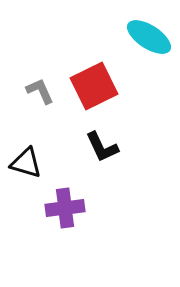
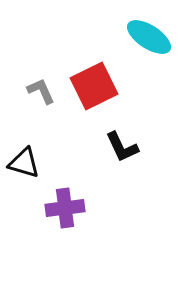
gray L-shape: moved 1 px right
black L-shape: moved 20 px right
black triangle: moved 2 px left
